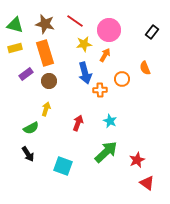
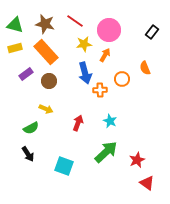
orange rectangle: moved 1 px right, 1 px up; rotated 25 degrees counterclockwise
yellow arrow: rotated 96 degrees clockwise
cyan square: moved 1 px right
